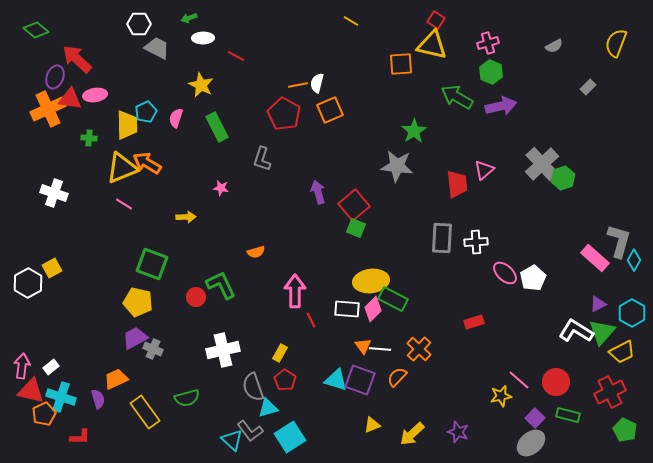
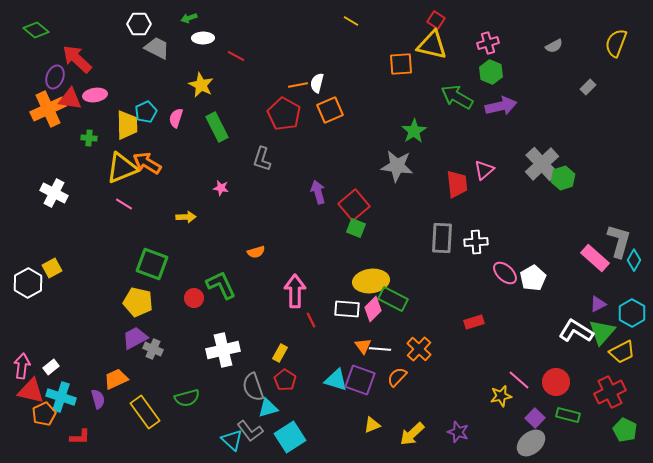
white cross at (54, 193): rotated 8 degrees clockwise
red circle at (196, 297): moved 2 px left, 1 px down
